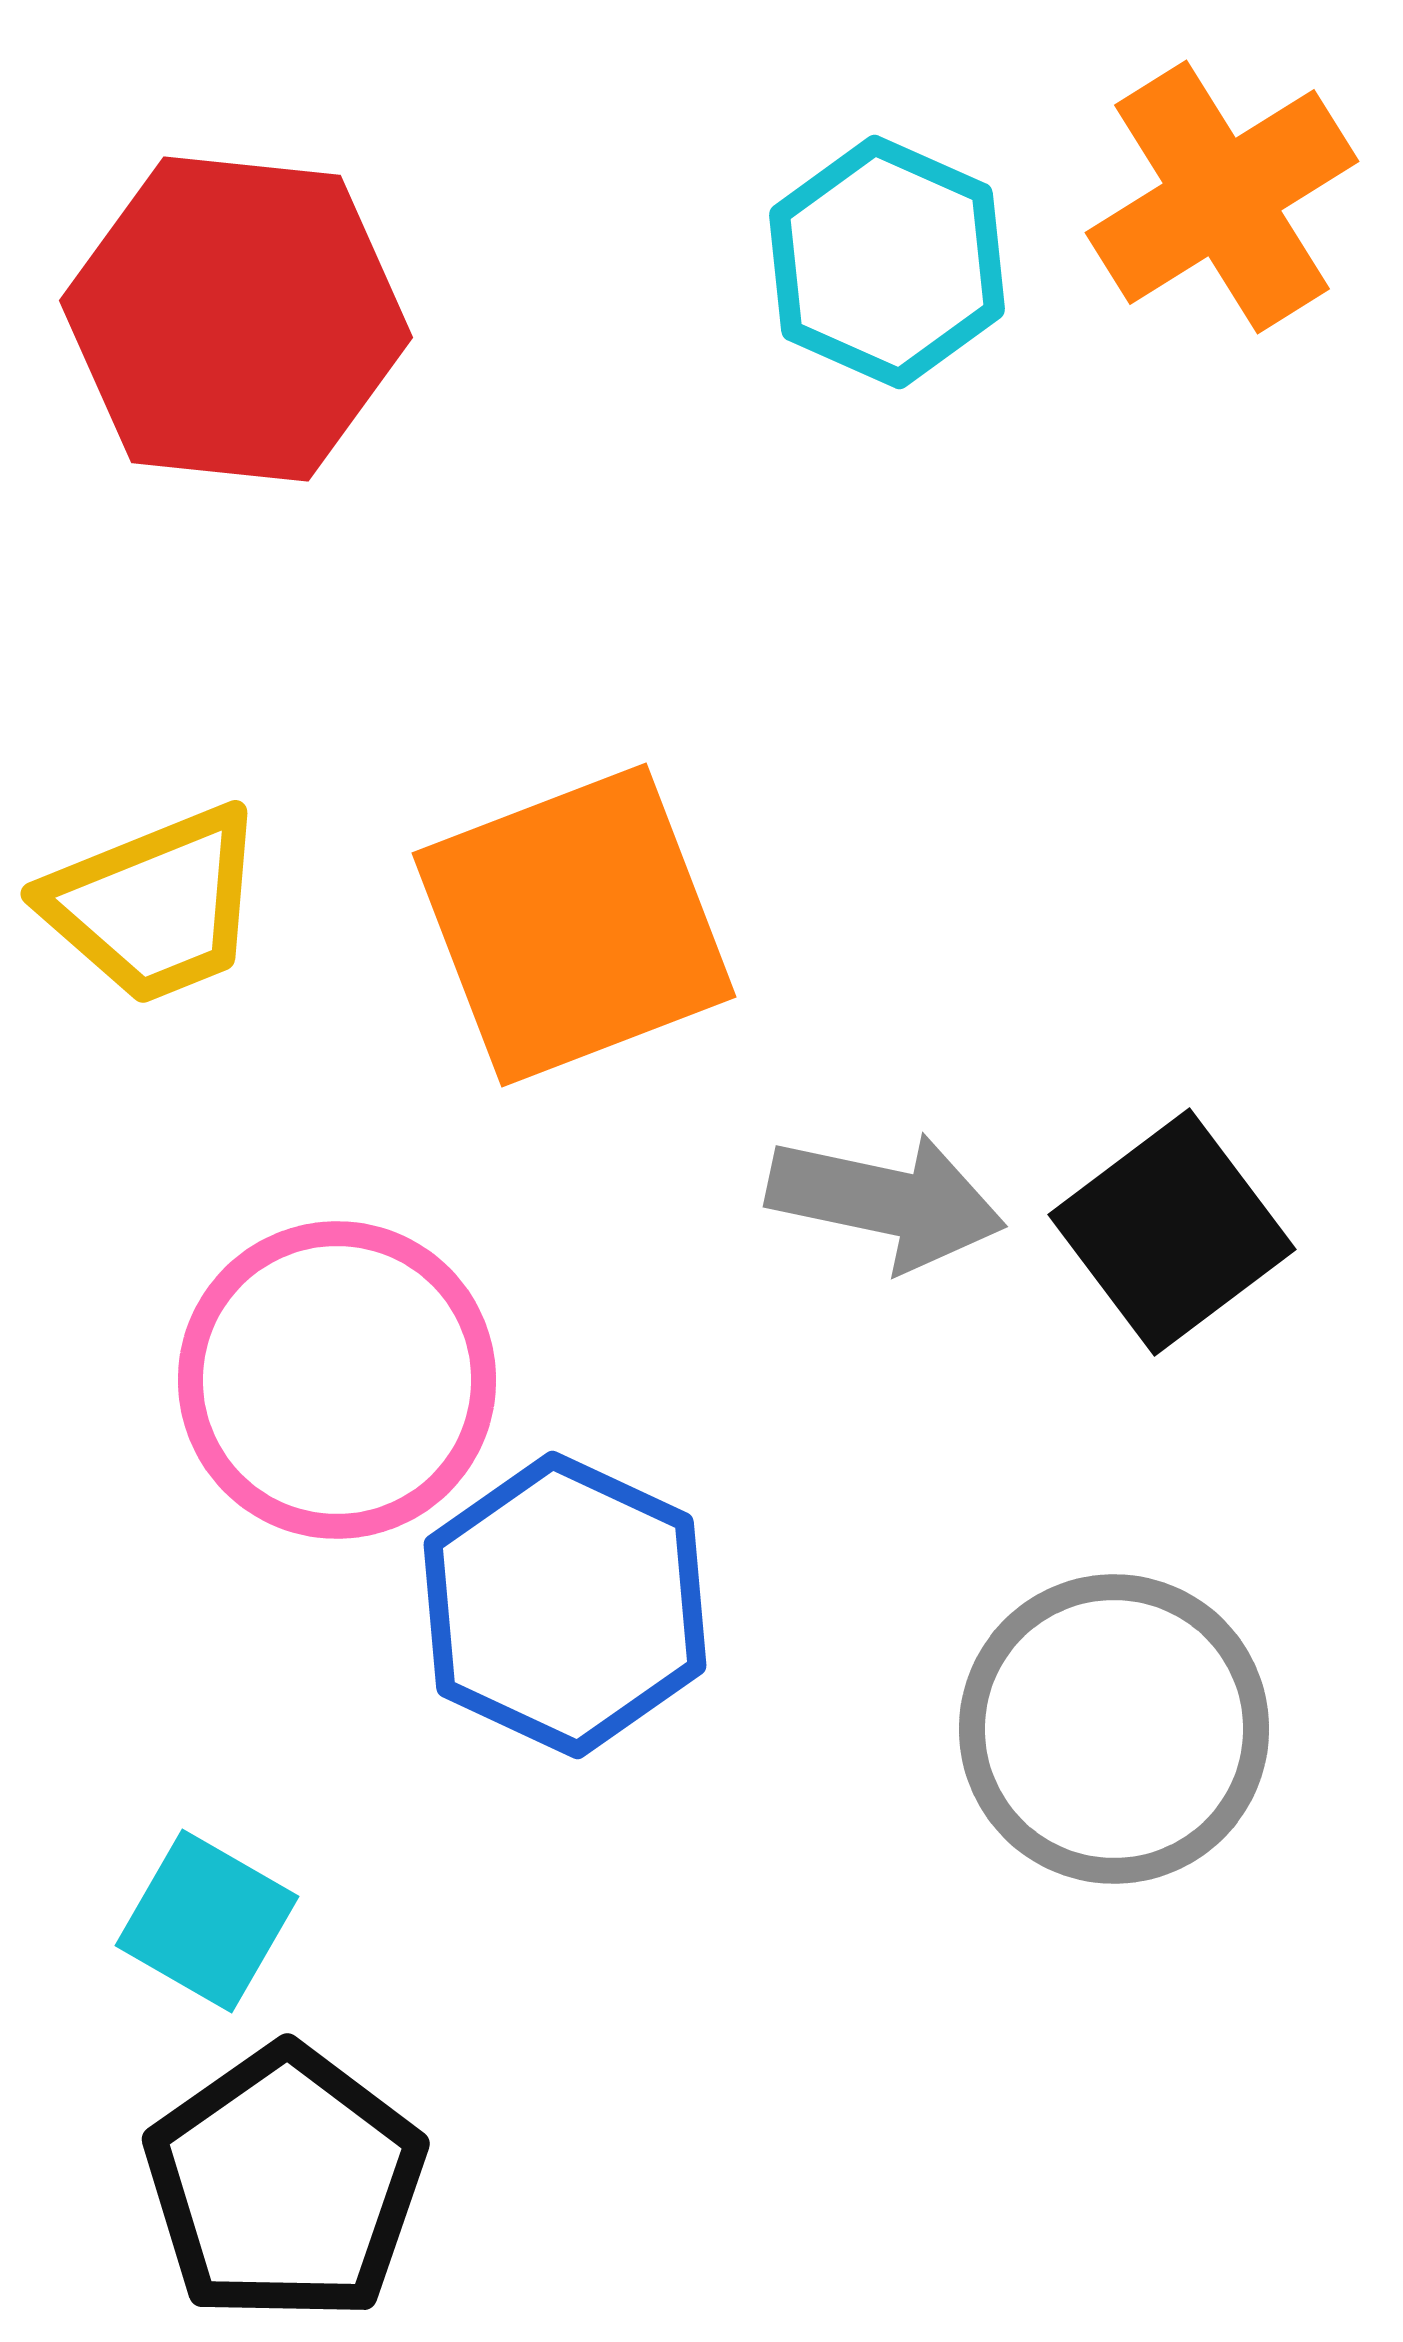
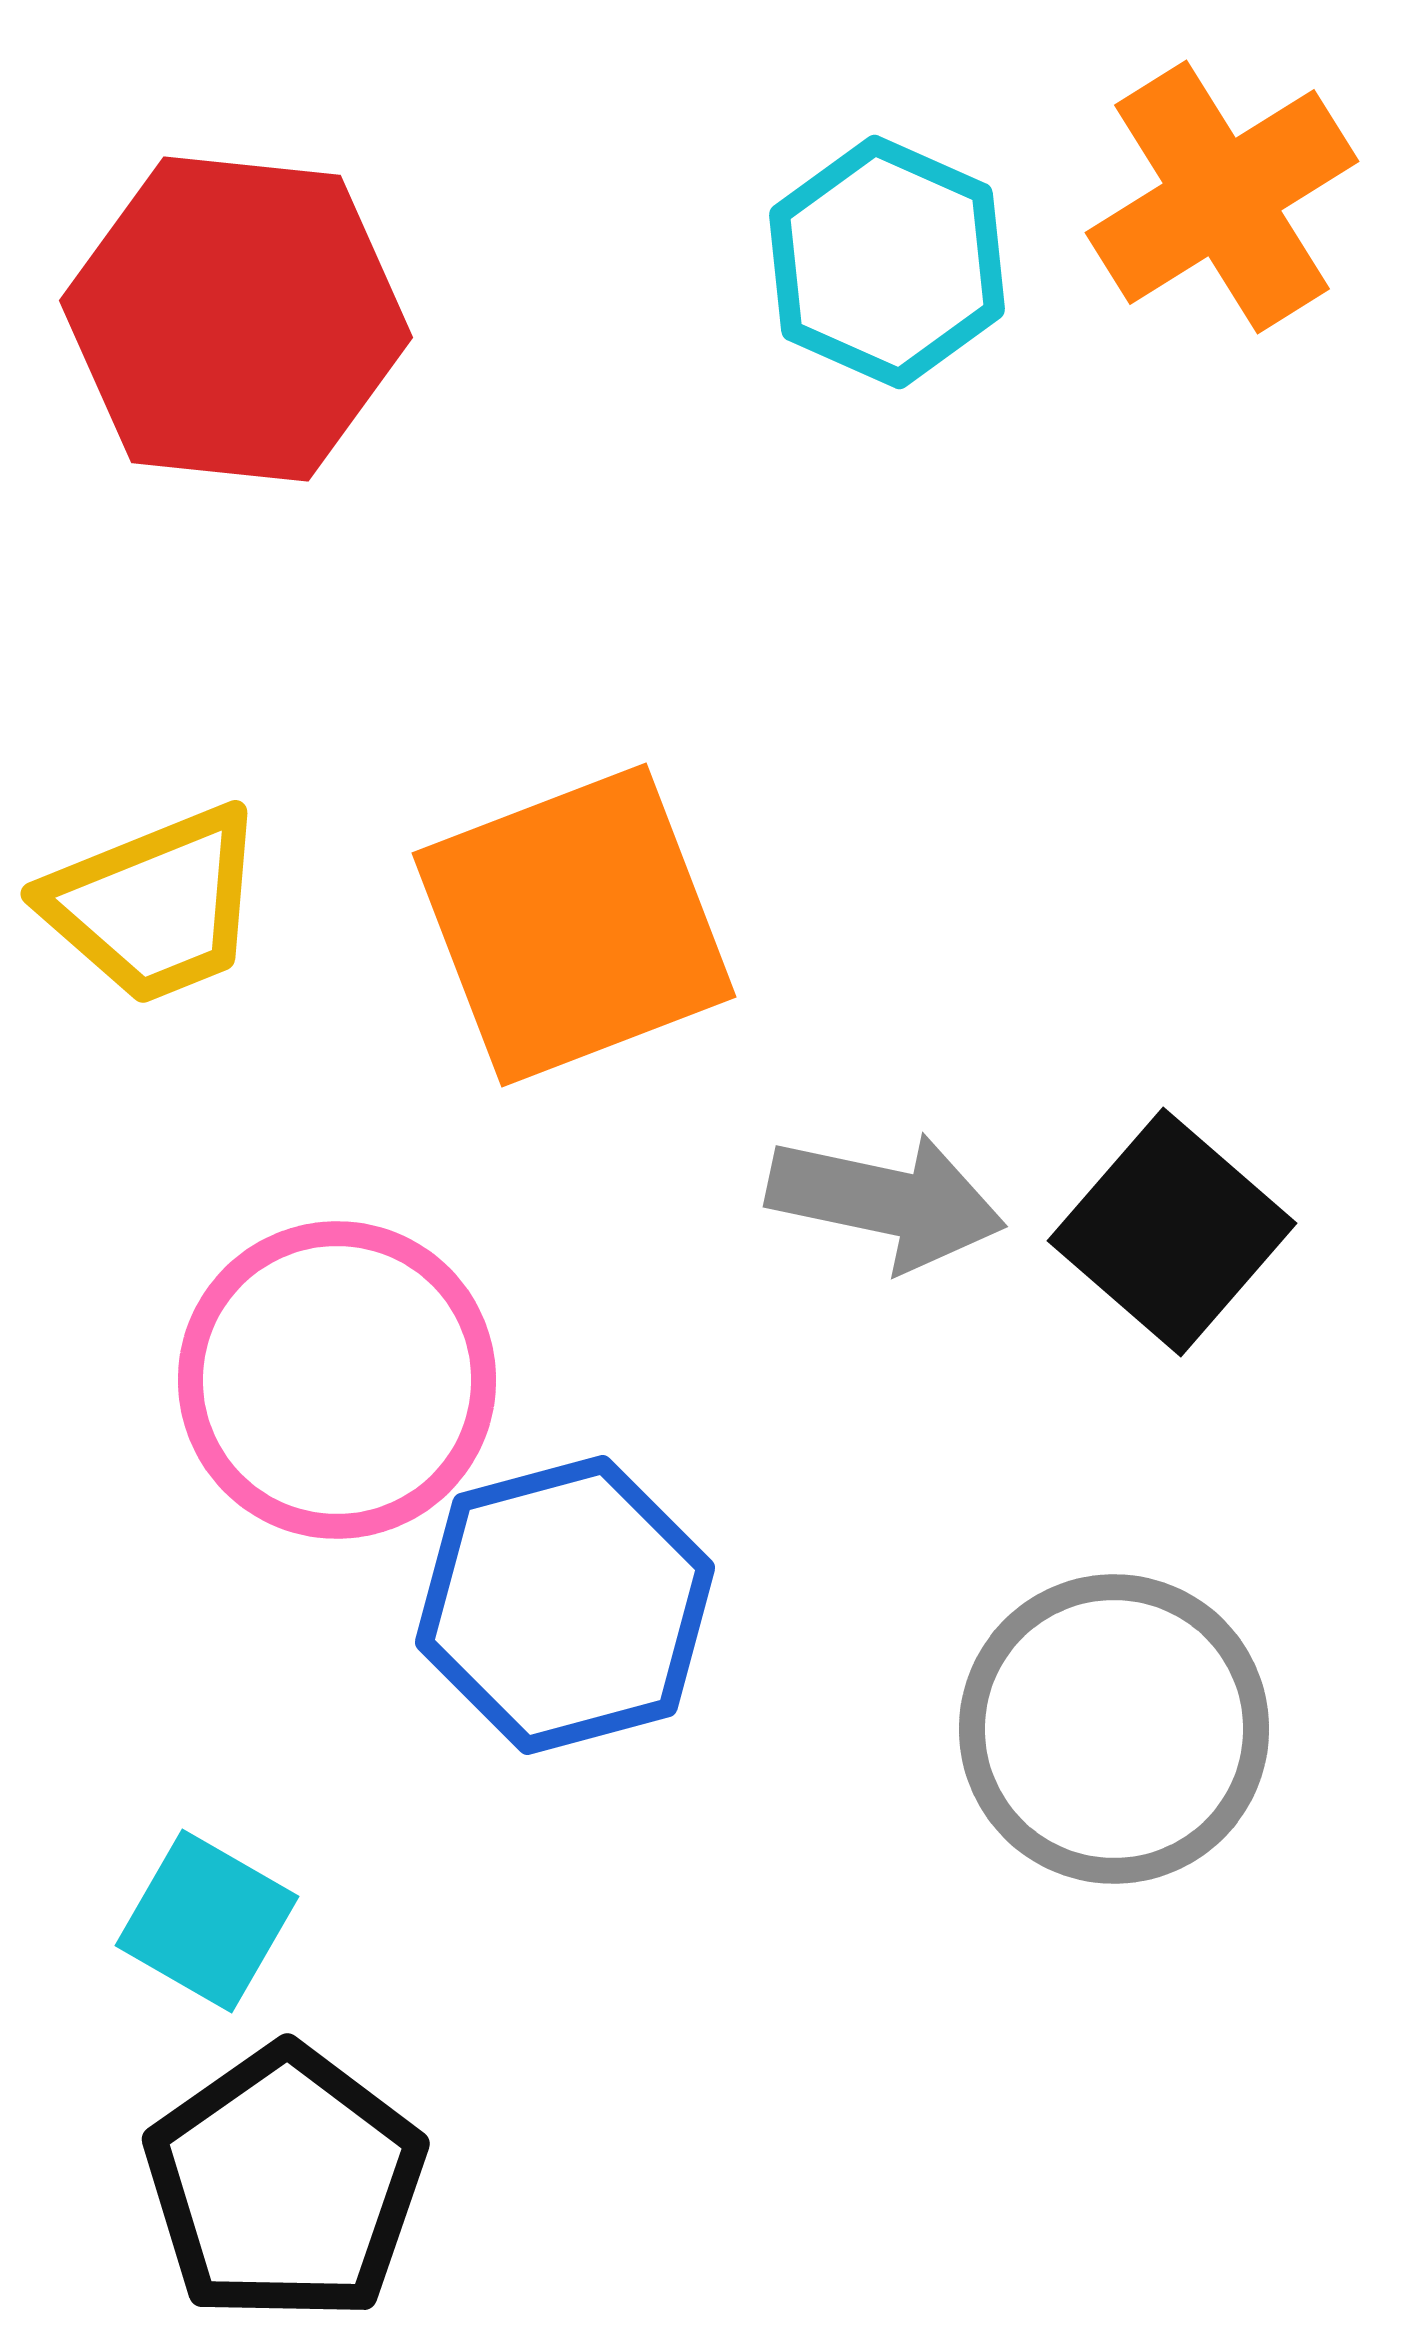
black square: rotated 12 degrees counterclockwise
blue hexagon: rotated 20 degrees clockwise
